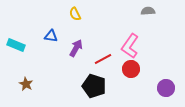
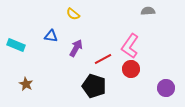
yellow semicircle: moved 2 px left; rotated 24 degrees counterclockwise
